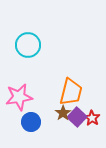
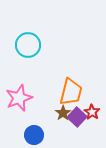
pink star: moved 1 px down; rotated 12 degrees counterclockwise
red star: moved 6 px up
blue circle: moved 3 px right, 13 px down
